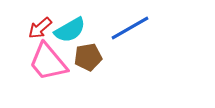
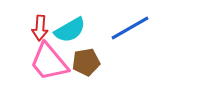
red arrow: rotated 45 degrees counterclockwise
brown pentagon: moved 2 px left, 5 px down
pink trapezoid: moved 1 px right
